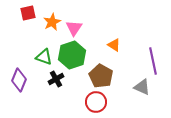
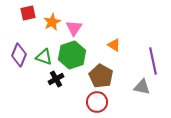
purple diamond: moved 25 px up
gray triangle: rotated 12 degrees counterclockwise
red circle: moved 1 px right
